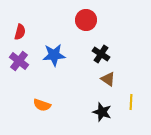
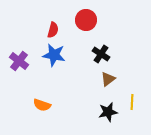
red semicircle: moved 33 px right, 2 px up
blue star: rotated 15 degrees clockwise
brown triangle: rotated 49 degrees clockwise
yellow line: moved 1 px right
black star: moved 6 px right; rotated 30 degrees counterclockwise
